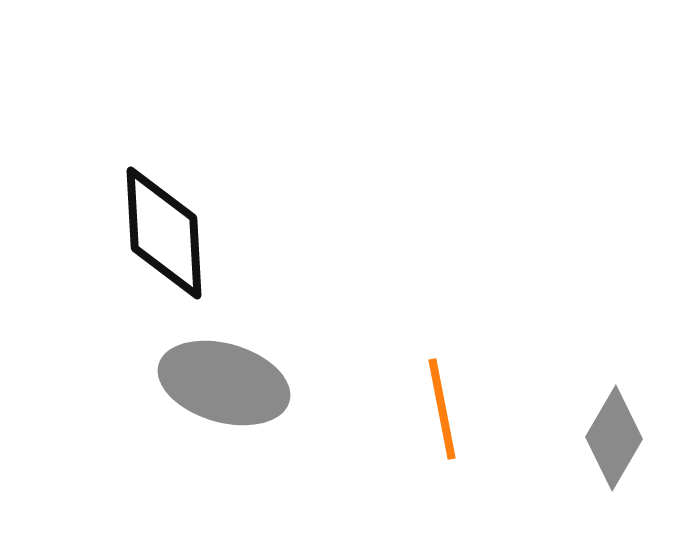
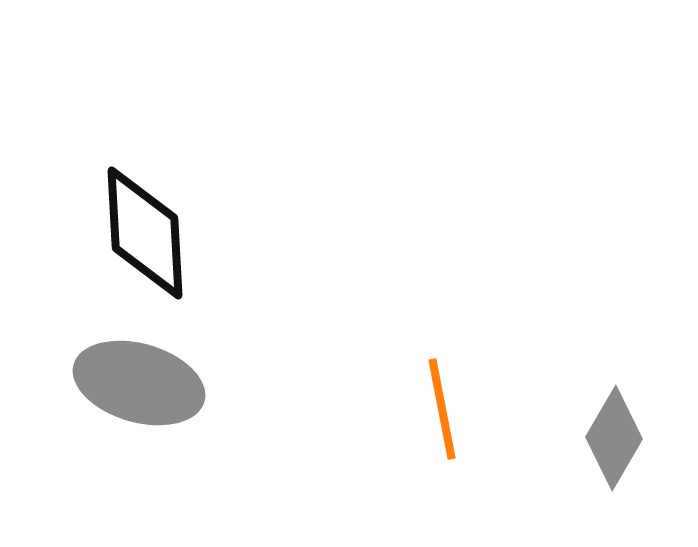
black diamond: moved 19 px left
gray ellipse: moved 85 px left
